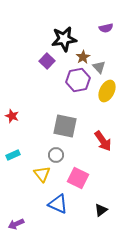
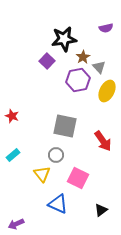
cyan rectangle: rotated 16 degrees counterclockwise
